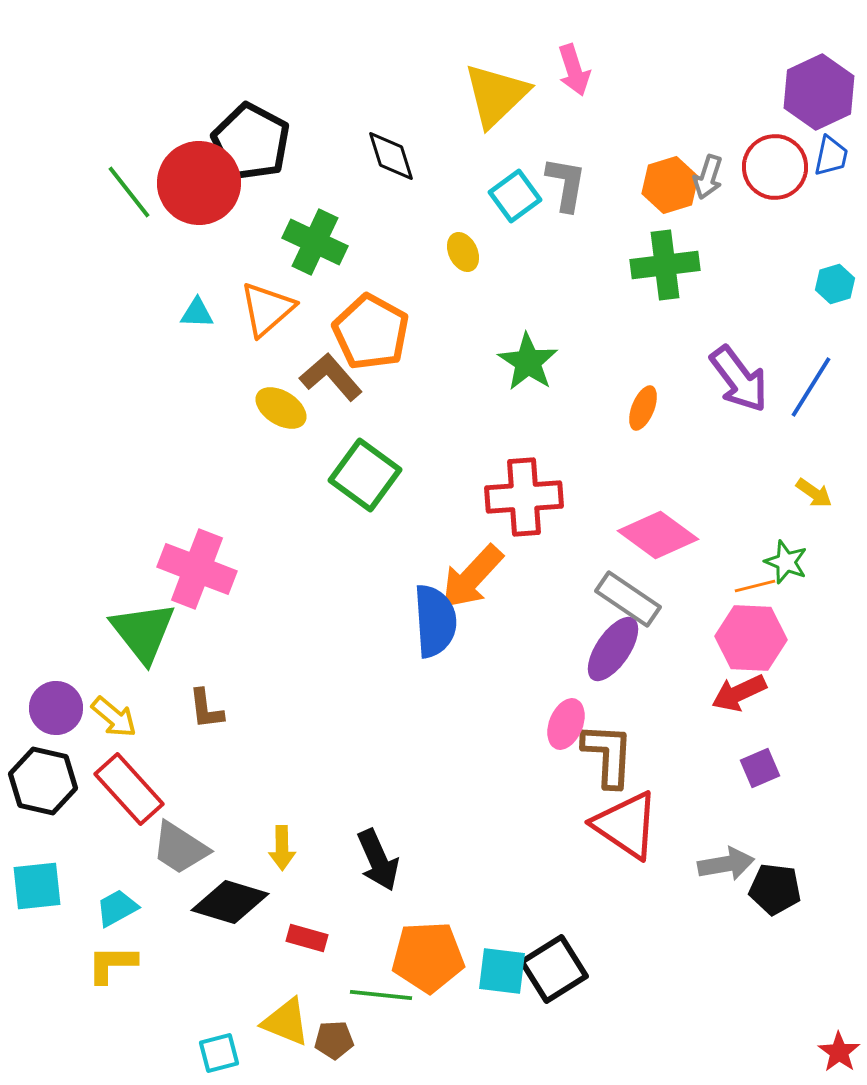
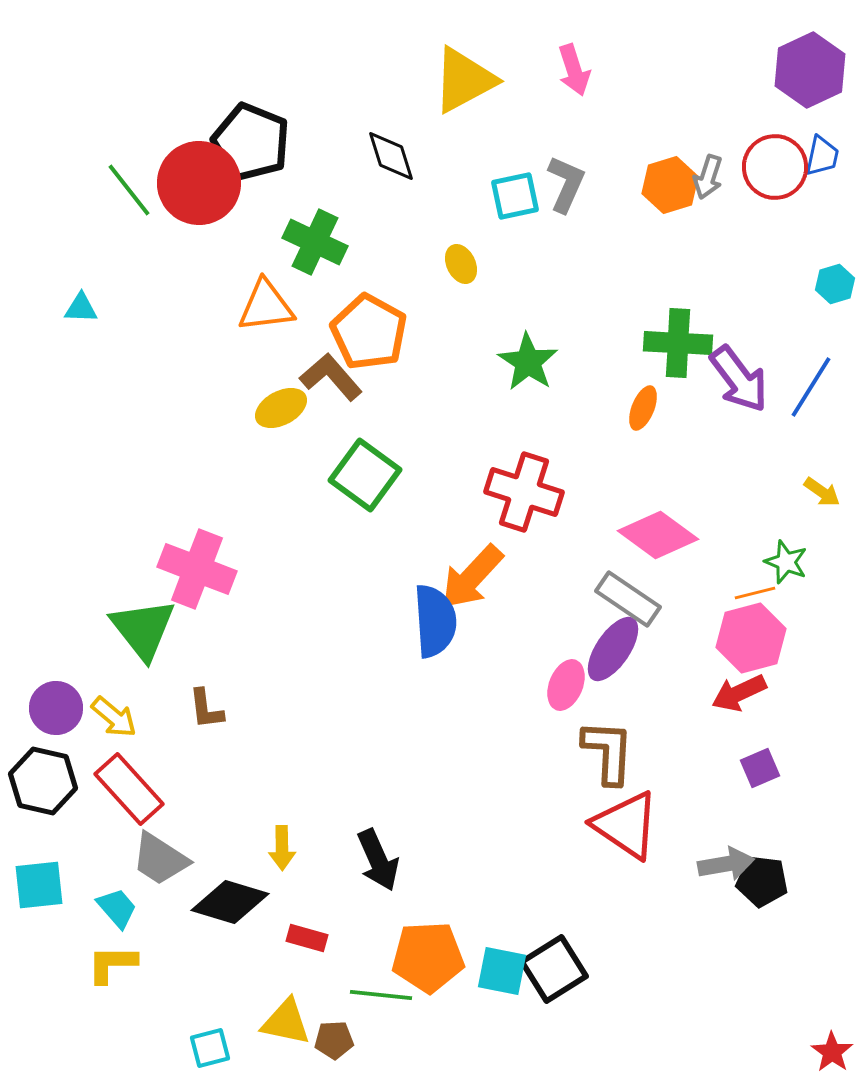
purple hexagon at (819, 92): moved 9 px left, 22 px up
yellow triangle at (496, 95): moved 32 px left, 15 px up; rotated 16 degrees clockwise
black pentagon at (251, 142): rotated 6 degrees counterclockwise
blue trapezoid at (831, 156): moved 9 px left
gray L-shape at (566, 184): rotated 14 degrees clockwise
green line at (129, 192): moved 2 px up
cyan square at (515, 196): rotated 24 degrees clockwise
yellow ellipse at (463, 252): moved 2 px left, 12 px down
green cross at (665, 265): moved 13 px right, 78 px down; rotated 10 degrees clockwise
orange triangle at (267, 309): moved 1 px left, 3 px up; rotated 34 degrees clockwise
cyan triangle at (197, 313): moved 116 px left, 5 px up
orange pentagon at (371, 332): moved 2 px left
yellow ellipse at (281, 408): rotated 60 degrees counterclockwise
yellow arrow at (814, 493): moved 8 px right, 1 px up
red cross at (524, 497): moved 5 px up; rotated 22 degrees clockwise
orange line at (755, 586): moved 7 px down
green triangle at (143, 632): moved 3 px up
pink hexagon at (751, 638): rotated 18 degrees counterclockwise
pink ellipse at (566, 724): moved 39 px up
brown L-shape at (608, 755): moved 3 px up
gray trapezoid at (180, 848): moved 20 px left, 11 px down
cyan square at (37, 886): moved 2 px right, 1 px up
black pentagon at (775, 889): moved 13 px left, 8 px up
cyan trapezoid at (117, 908): rotated 78 degrees clockwise
cyan square at (502, 971): rotated 4 degrees clockwise
yellow triangle at (286, 1022): rotated 10 degrees counterclockwise
red star at (839, 1052): moved 7 px left
cyan square at (219, 1053): moved 9 px left, 5 px up
